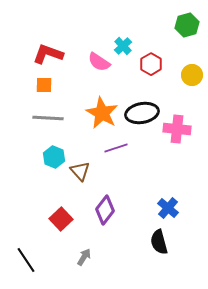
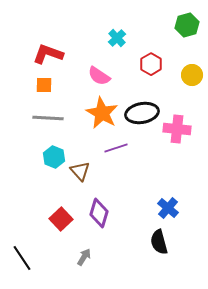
cyan cross: moved 6 px left, 8 px up
pink semicircle: moved 14 px down
purple diamond: moved 6 px left, 3 px down; rotated 20 degrees counterclockwise
black line: moved 4 px left, 2 px up
